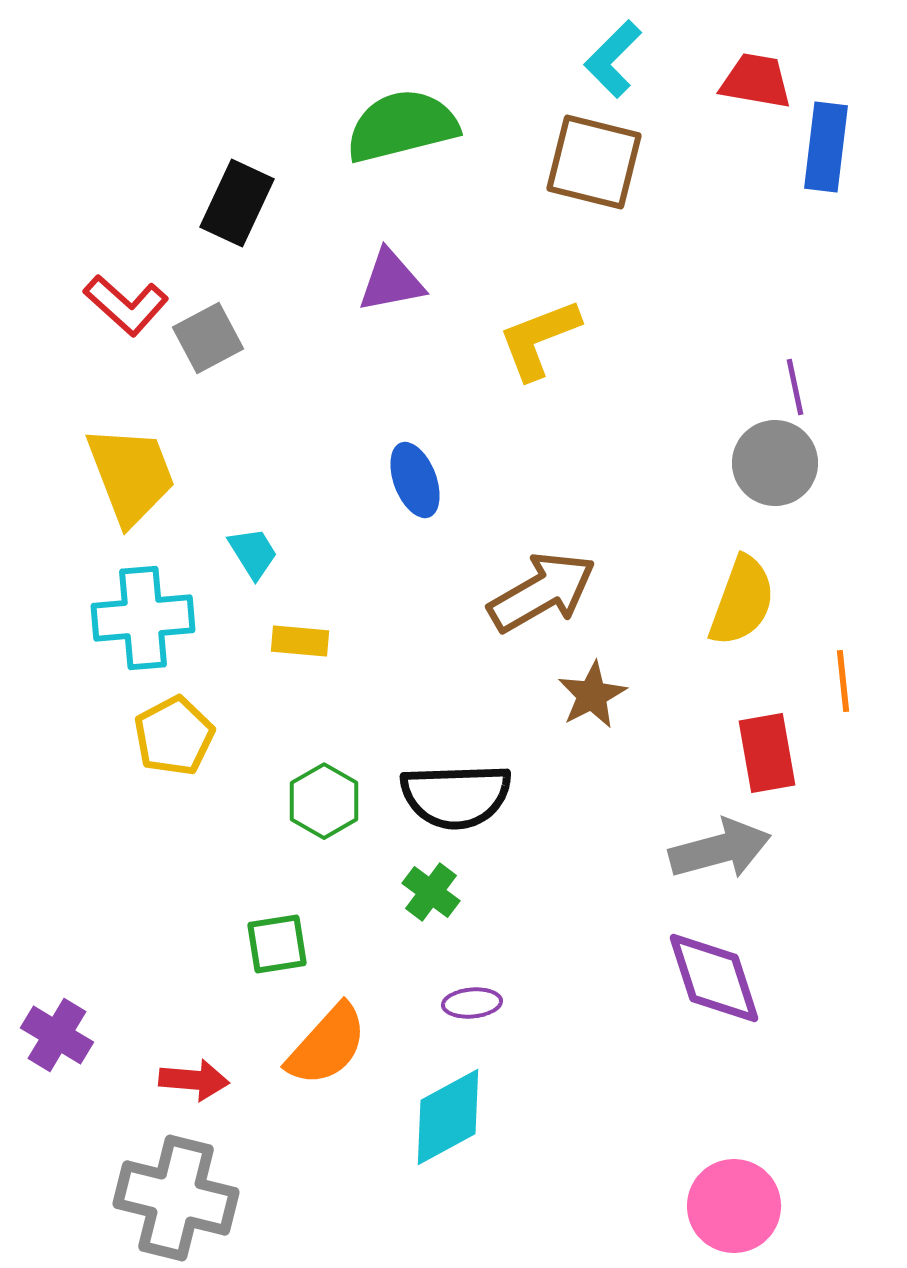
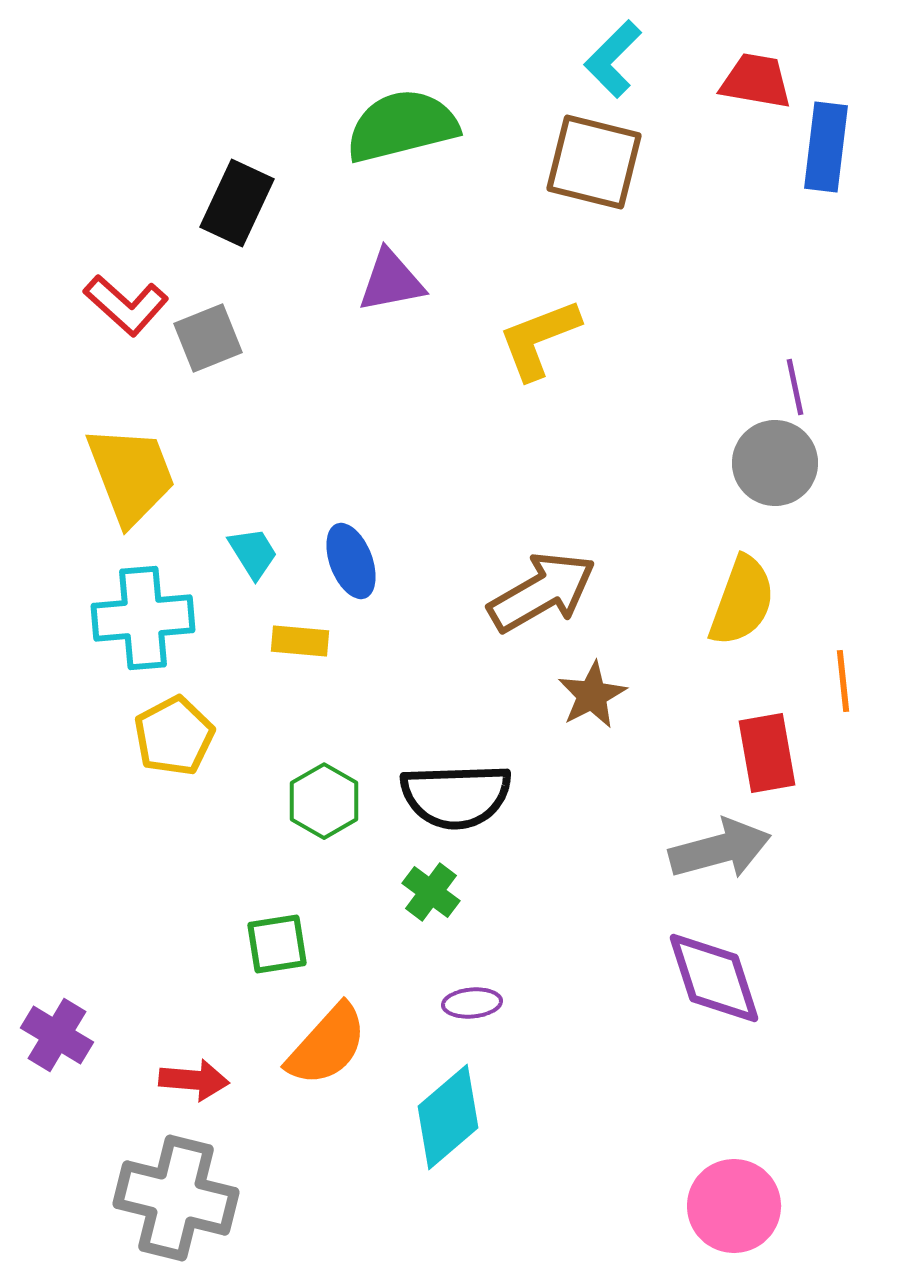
gray square: rotated 6 degrees clockwise
blue ellipse: moved 64 px left, 81 px down
cyan diamond: rotated 12 degrees counterclockwise
